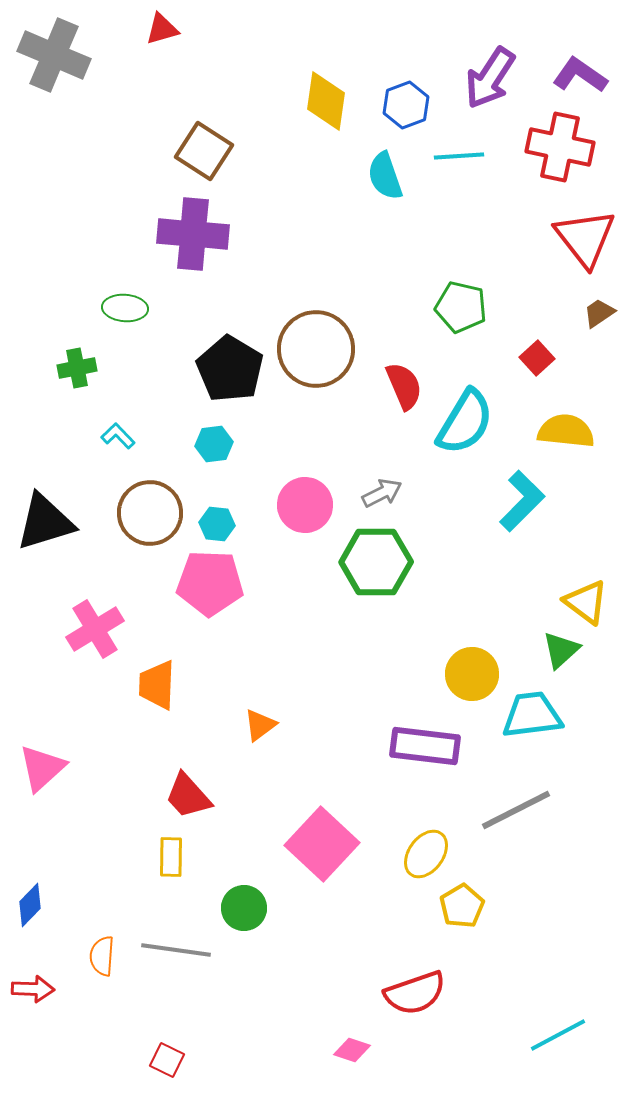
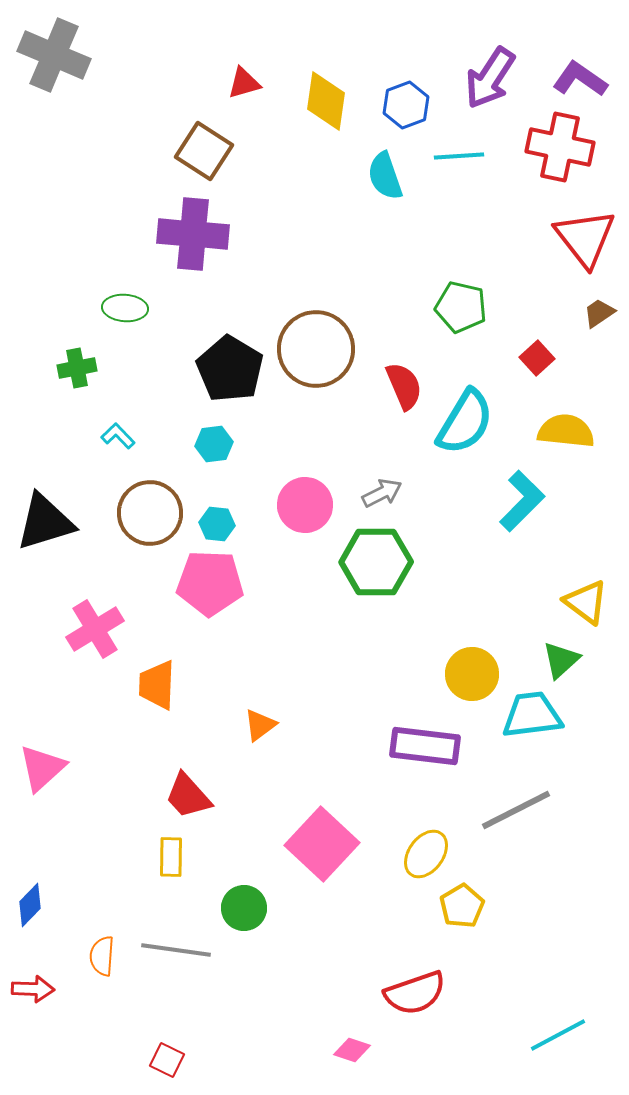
red triangle at (162, 29): moved 82 px right, 54 px down
purple L-shape at (580, 75): moved 4 px down
green triangle at (561, 650): moved 10 px down
